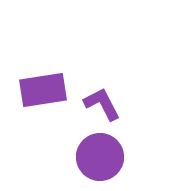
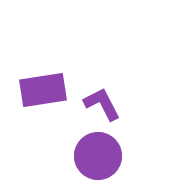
purple circle: moved 2 px left, 1 px up
